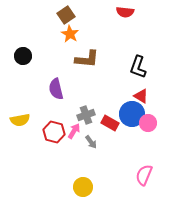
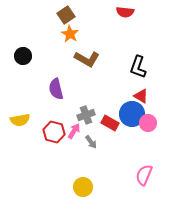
brown L-shape: rotated 25 degrees clockwise
